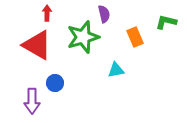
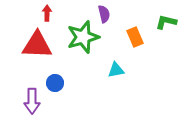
red triangle: rotated 28 degrees counterclockwise
